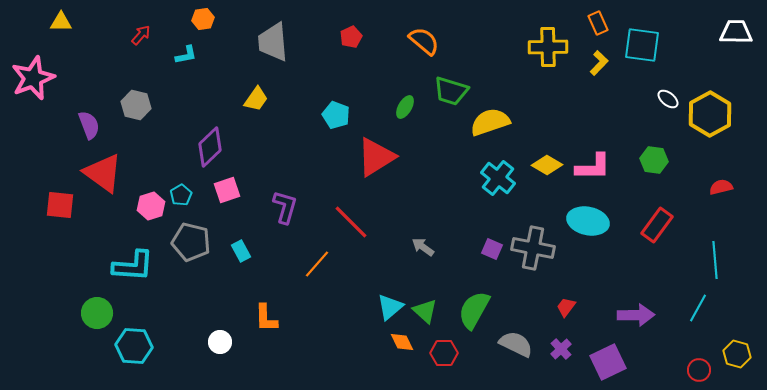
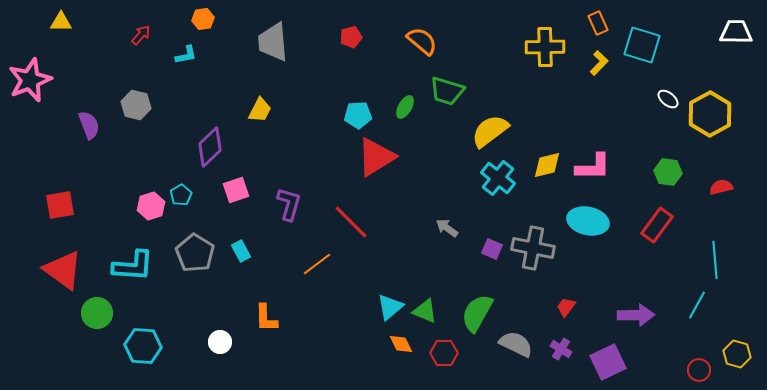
red pentagon at (351, 37): rotated 10 degrees clockwise
orange semicircle at (424, 41): moved 2 px left
cyan square at (642, 45): rotated 9 degrees clockwise
yellow cross at (548, 47): moved 3 px left
pink star at (33, 78): moved 3 px left, 2 px down
green trapezoid at (451, 91): moved 4 px left
yellow trapezoid at (256, 99): moved 4 px right, 11 px down; rotated 8 degrees counterclockwise
cyan pentagon at (336, 115): moved 22 px right; rotated 24 degrees counterclockwise
yellow semicircle at (490, 122): moved 9 px down; rotated 18 degrees counterclockwise
green hexagon at (654, 160): moved 14 px right, 12 px down
yellow diamond at (547, 165): rotated 44 degrees counterclockwise
red triangle at (103, 173): moved 40 px left, 97 px down
pink square at (227, 190): moved 9 px right
red square at (60, 205): rotated 16 degrees counterclockwise
purple L-shape at (285, 207): moved 4 px right, 3 px up
gray pentagon at (191, 242): moved 4 px right, 11 px down; rotated 18 degrees clockwise
gray arrow at (423, 247): moved 24 px right, 19 px up
orange line at (317, 264): rotated 12 degrees clockwise
cyan line at (698, 308): moved 1 px left, 3 px up
green semicircle at (474, 310): moved 3 px right, 3 px down
green triangle at (425, 311): rotated 20 degrees counterclockwise
orange diamond at (402, 342): moved 1 px left, 2 px down
cyan hexagon at (134, 346): moved 9 px right
purple cross at (561, 349): rotated 15 degrees counterclockwise
